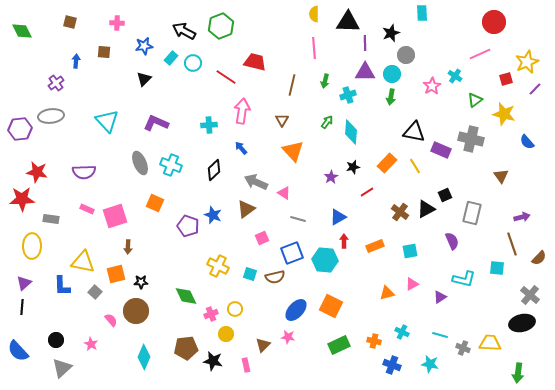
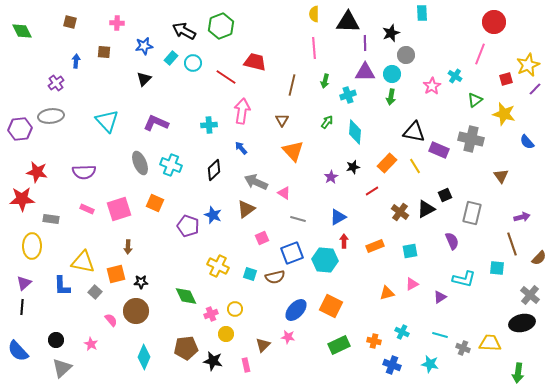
pink line at (480, 54): rotated 45 degrees counterclockwise
yellow star at (527, 62): moved 1 px right, 3 px down
cyan diamond at (351, 132): moved 4 px right
purple rectangle at (441, 150): moved 2 px left
red line at (367, 192): moved 5 px right, 1 px up
pink square at (115, 216): moved 4 px right, 7 px up
